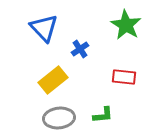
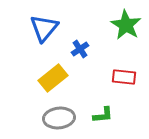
blue triangle: rotated 24 degrees clockwise
yellow rectangle: moved 2 px up
